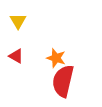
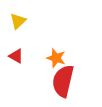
yellow triangle: rotated 18 degrees clockwise
